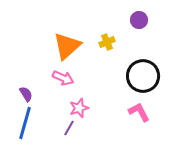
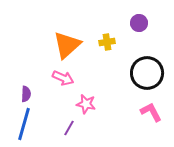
purple circle: moved 3 px down
yellow cross: rotated 14 degrees clockwise
orange triangle: moved 1 px up
black circle: moved 4 px right, 3 px up
purple semicircle: rotated 35 degrees clockwise
pink star: moved 7 px right, 4 px up; rotated 30 degrees clockwise
pink L-shape: moved 12 px right
blue line: moved 1 px left, 1 px down
